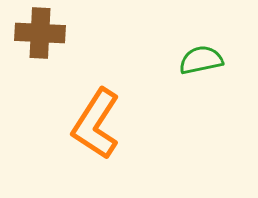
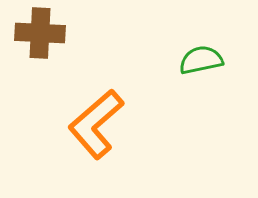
orange L-shape: rotated 16 degrees clockwise
